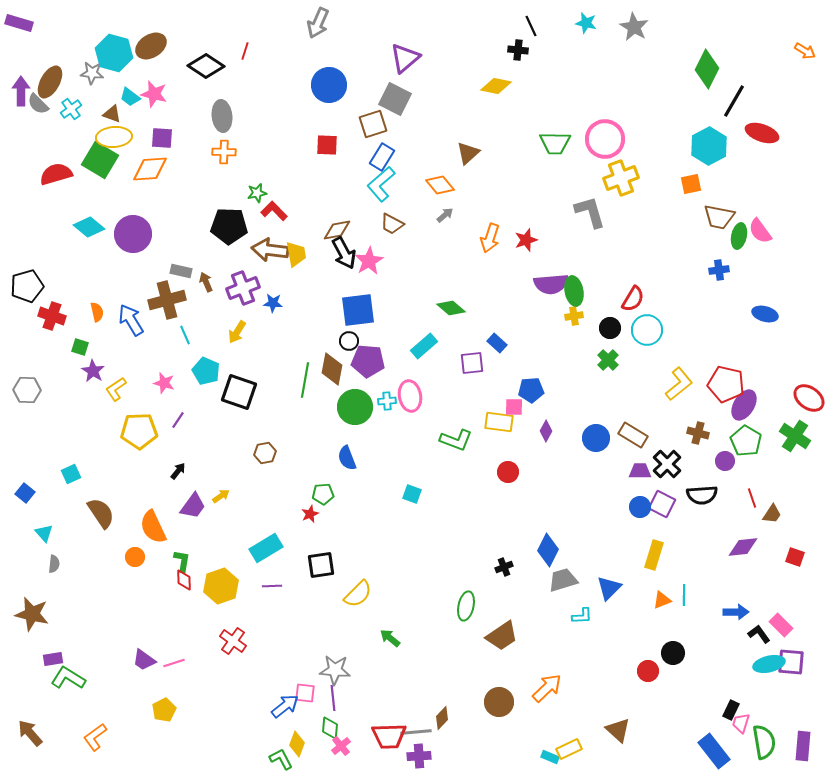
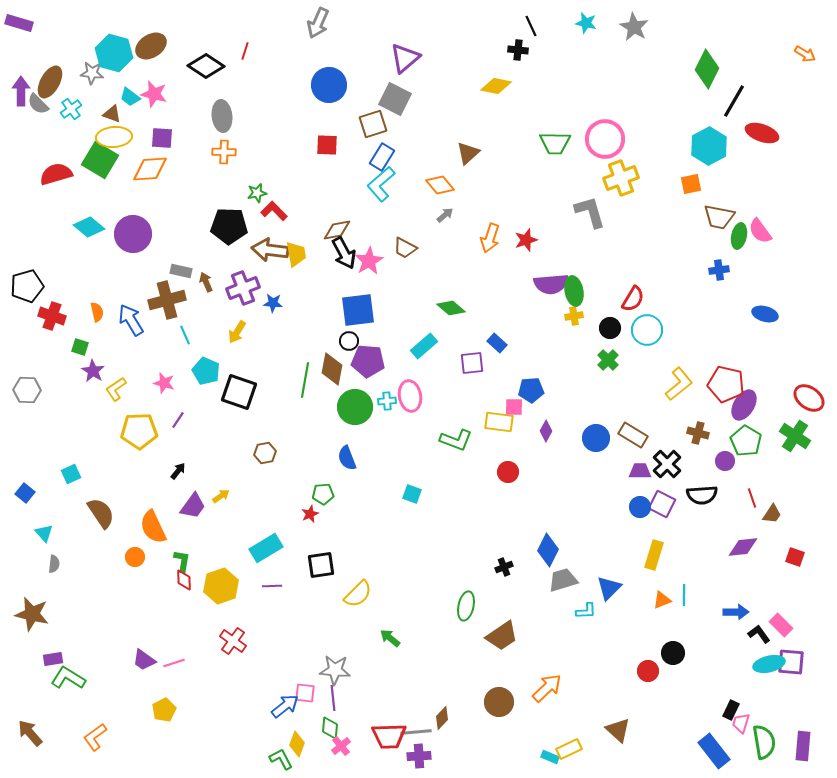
orange arrow at (805, 51): moved 3 px down
brown trapezoid at (392, 224): moved 13 px right, 24 px down
cyan L-shape at (582, 616): moved 4 px right, 5 px up
